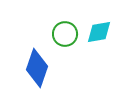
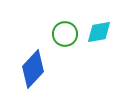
blue diamond: moved 4 px left, 1 px down; rotated 24 degrees clockwise
